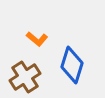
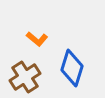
blue diamond: moved 3 px down
